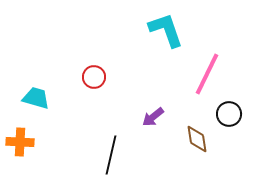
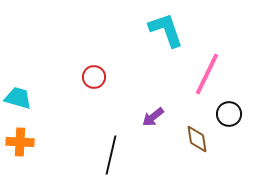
cyan trapezoid: moved 18 px left
